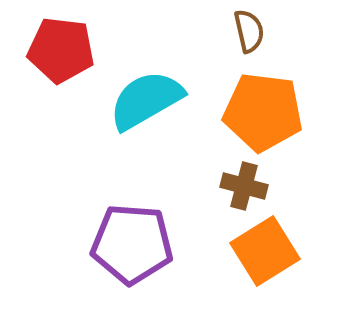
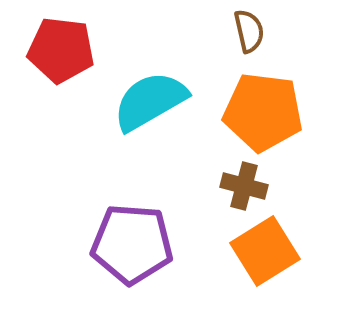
cyan semicircle: moved 4 px right, 1 px down
